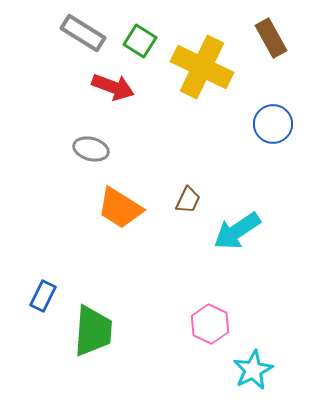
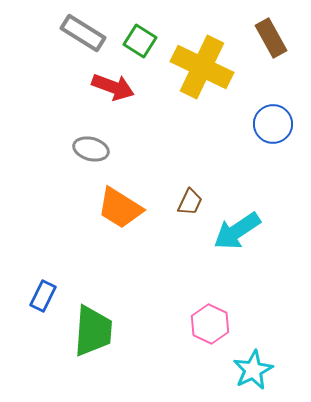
brown trapezoid: moved 2 px right, 2 px down
